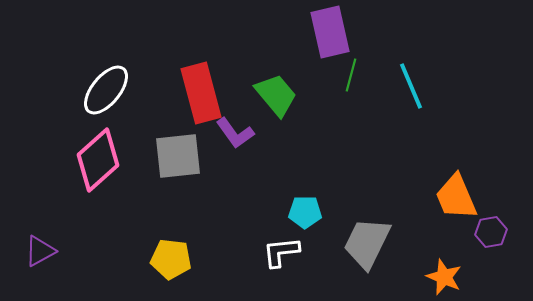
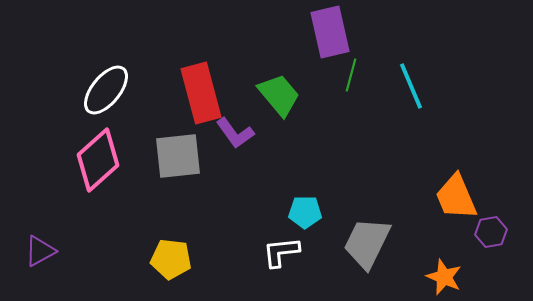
green trapezoid: moved 3 px right
